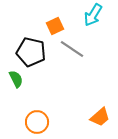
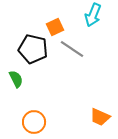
cyan arrow: rotated 10 degrees counterclockwise
orange square: moved 1 px down
black pentagon: moved 2 px right, 3 px up
orange trapezoid: rotated 65 degrees clockwise
orange circle: moved 3 px left
